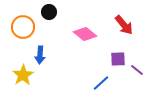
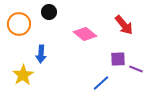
orange circle: moved 4 px left, 3 px up
blue arrow: moved 1 px right, 1 px up
purple line: moved 1 px left, 1 px up; rotated 16 degrees counterclockwise
